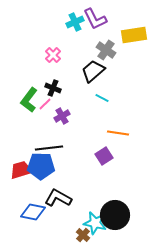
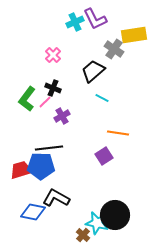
gray cross: moved 8 px right, 1 px up
green L-shape: moved 2 px left, 1 px up
pink line: moved 2 px up
black L-shape: moved 2 px left
cyan star: moved 2 px right
